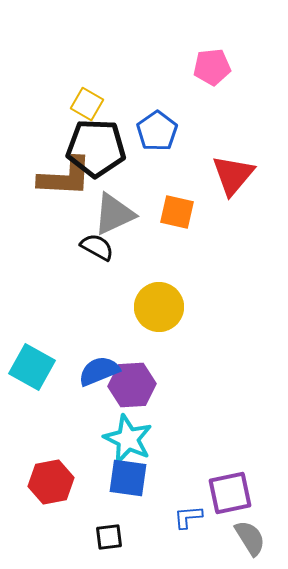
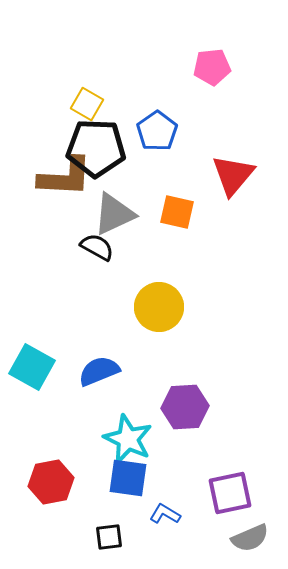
purple hexagon: moved 53 px right, 22 px down
blue L-shape: moved 23 px left, 3 px up; rotated 36 degrees clockwise
gray semicircle: rotated 99 degrees clockwise
